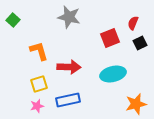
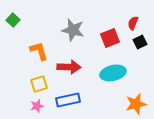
gray star: moved 4 px right, 13 px down
black square: moved 1 px up
cyan ellipse: moved 1 px up
